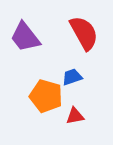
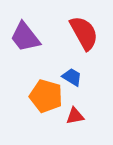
blue trapezoid: rotated 50 degrees clockwise
